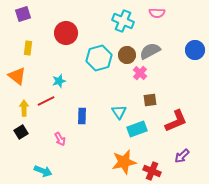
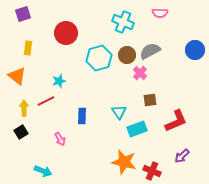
pink semicircle: moved 3 px right
cyan cross: moved 1 px down
orange star: rotated 25 degrees clockwise
